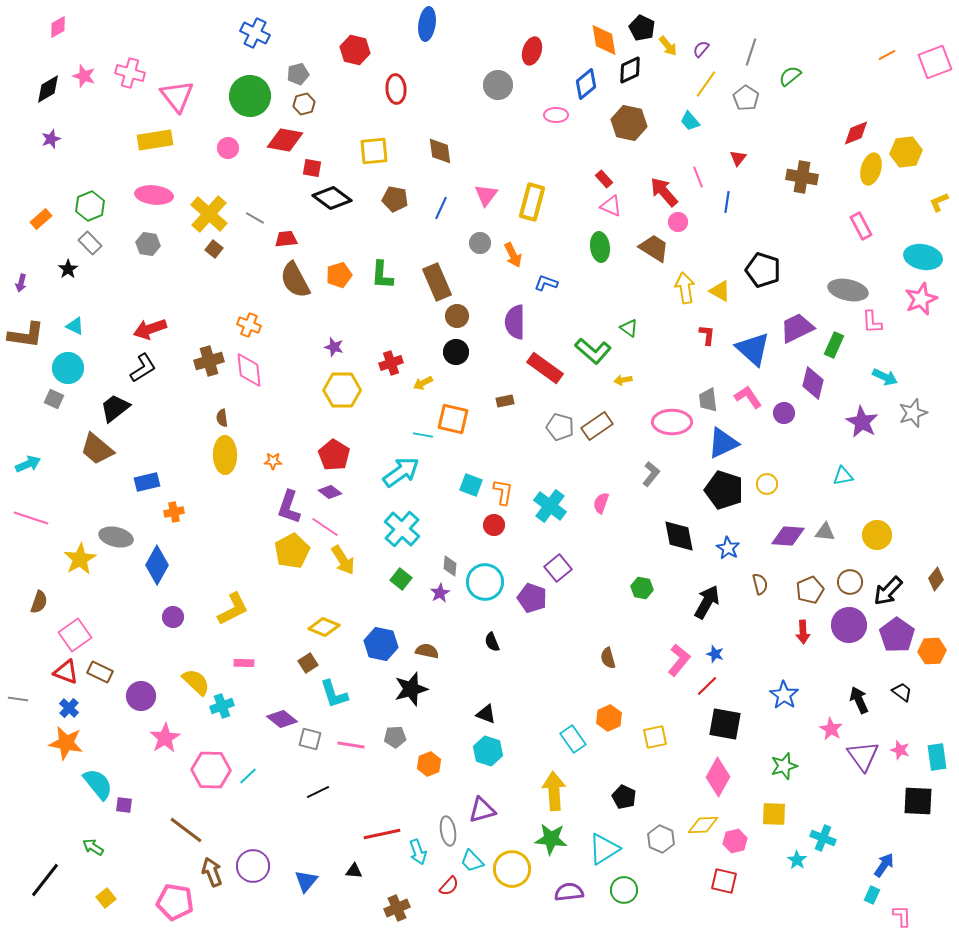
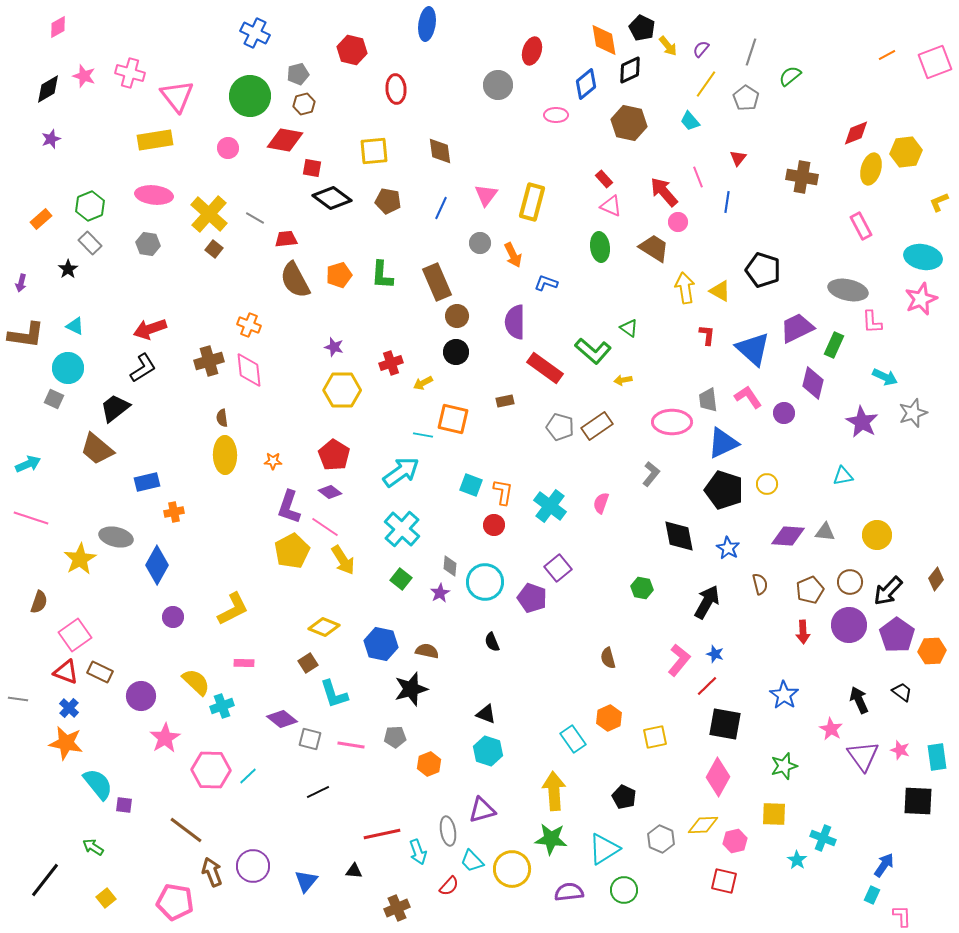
red hexagon at (355, 50): moved 3 px left
brown pentagon at (395, 199): moved 7 px left, 2 px down
